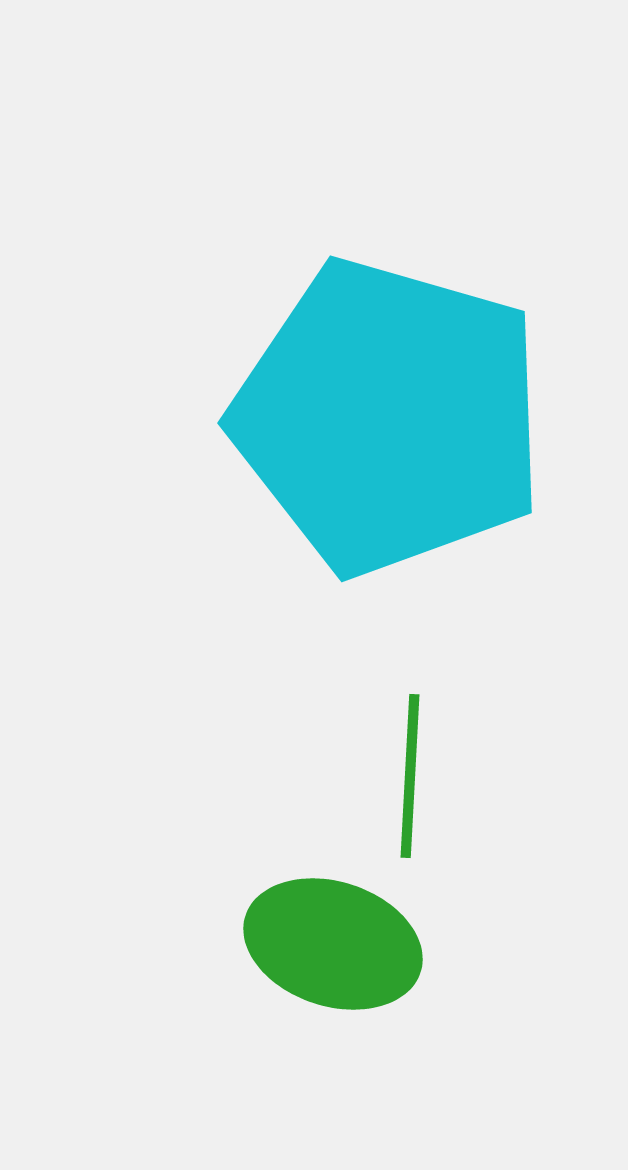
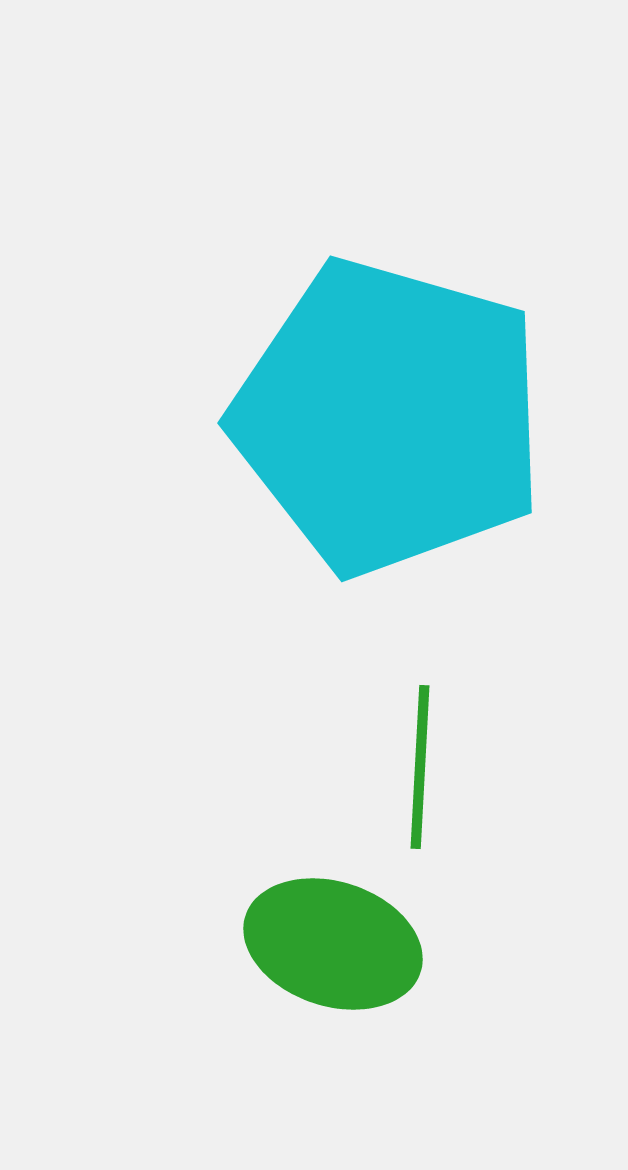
green line: moved 10 px right, 9 px up
